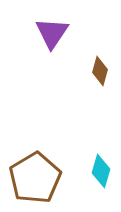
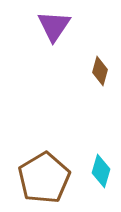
purple triangle: moved 2 px right, 7 px up
brown pentagon: moved 9 px right
